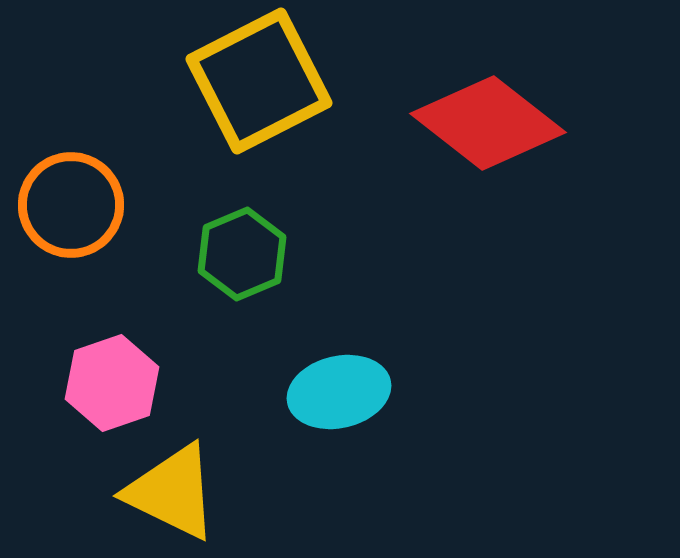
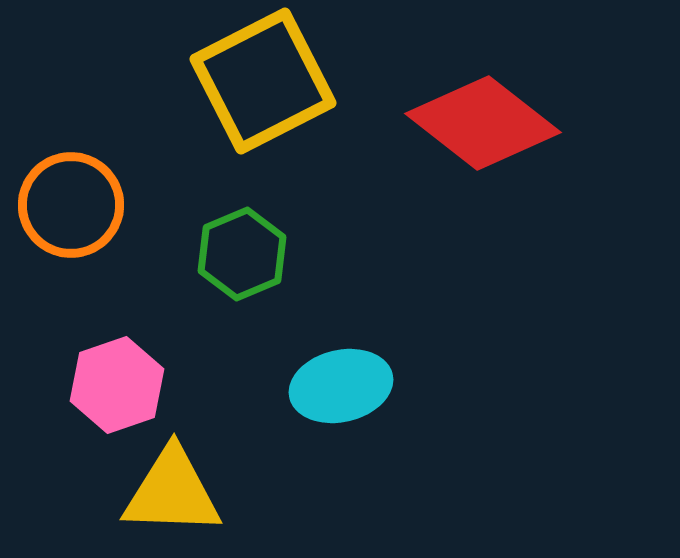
yellow square: moved 4 px right
red diamond: moved 5 px left
pink hexagon: moved 5 px right, 2 px down
cyan ellipse: moved 2 px right, 6 px up
yellow triangle: rotated 24 degrees counterclockwise
